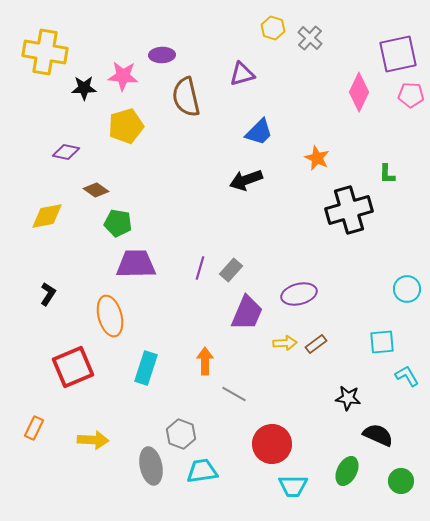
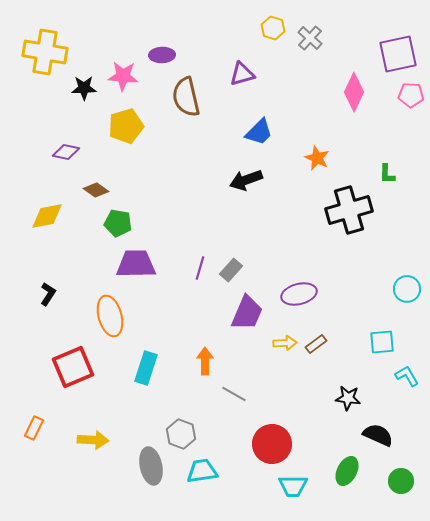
pink diamond at (359, 92): moved 5 px left
